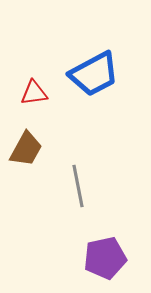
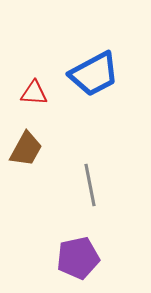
red triangle: rotated 12 degrees clockwise
gray line: moved 12 px right, 1 px up
purple pentagon: moved 27 px left
